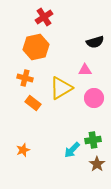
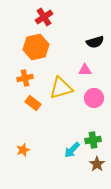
orange cross: rotated 28 degrees counterclockwise
yellow triangle: rotated 15 degrees clockwise
